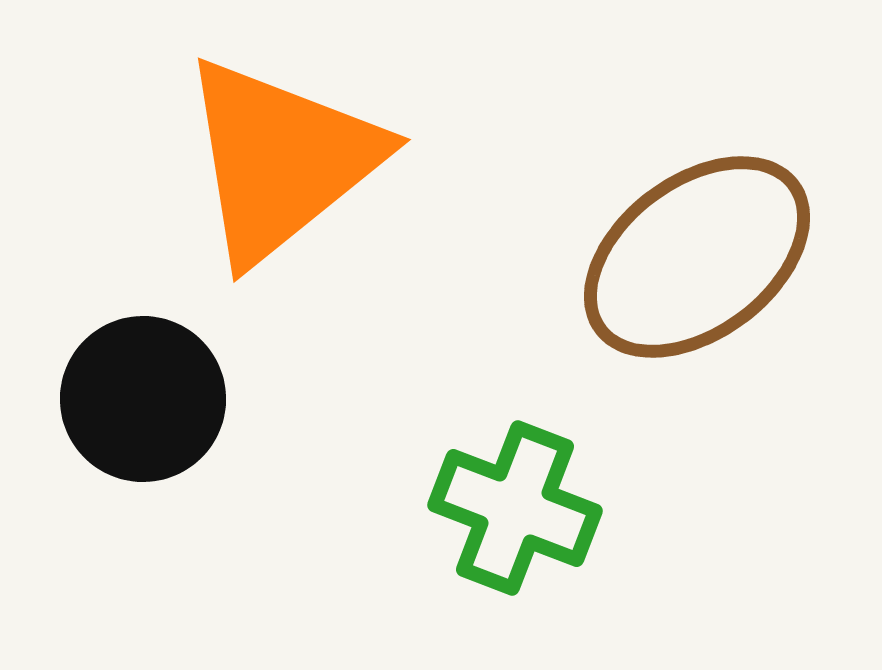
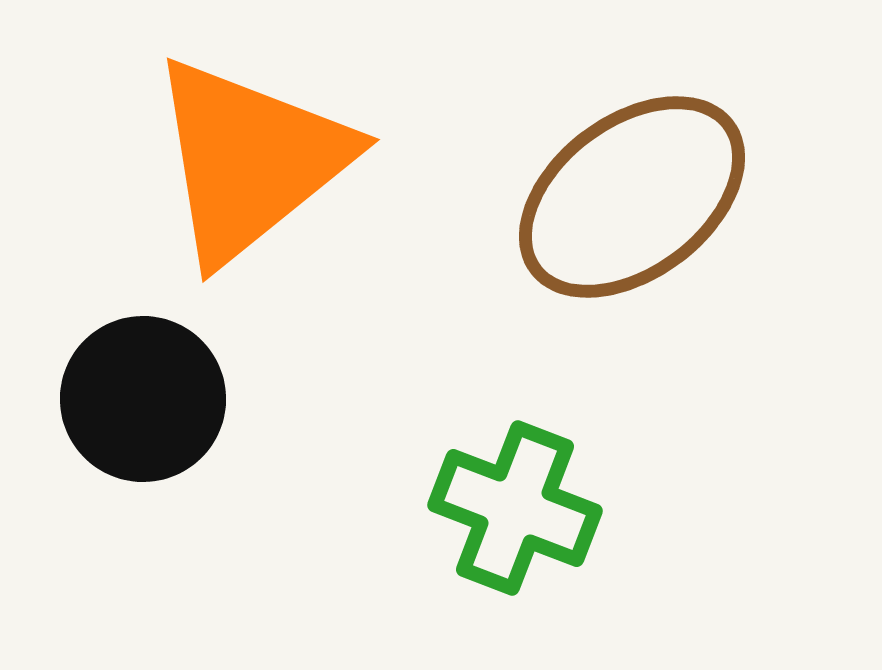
orange triangle: moved 31 px left
brown ellipse: moved 65 px left, 60 px up
